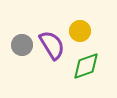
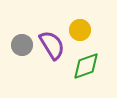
yellow circle: moved 1 px up
